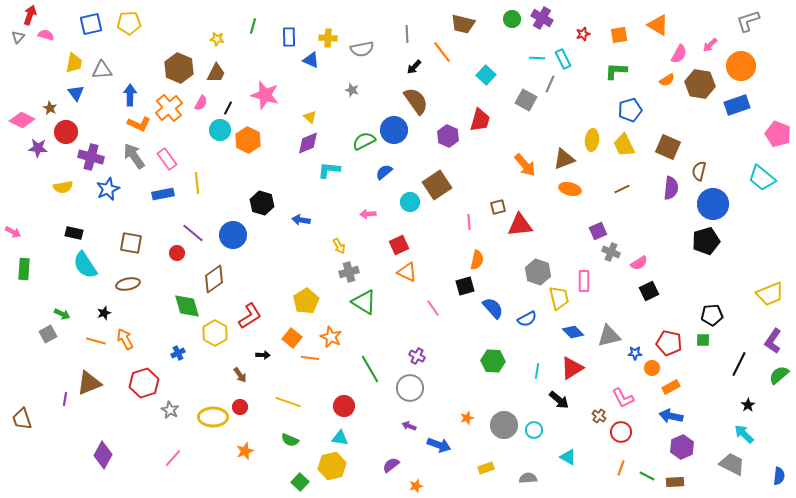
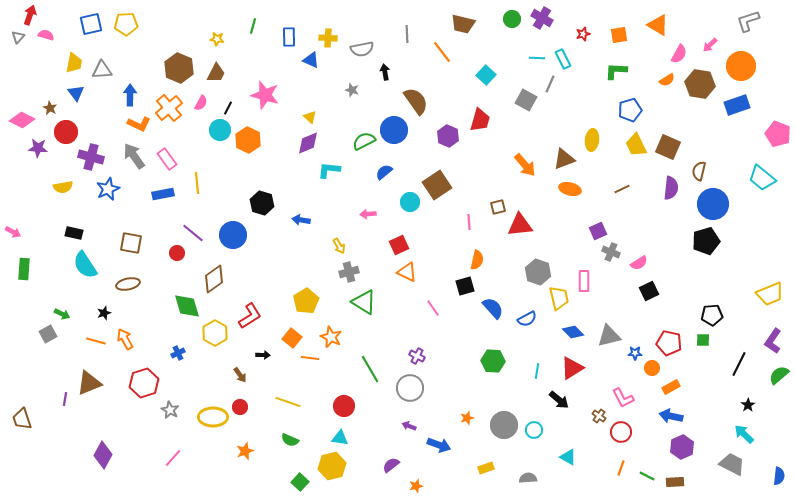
yellow pentagon at (129, 23): moved 3 px left, 1 px down
black arrow at (414, 67): moved 29 px left, 5 px down; rotated 126 degrees clockwise
yellow trapezoid at (624, 145): moved 12 px right
